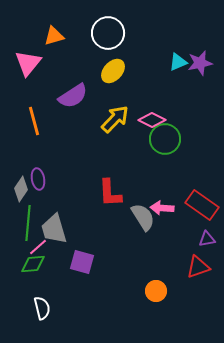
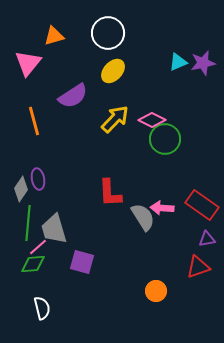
purple star: moved 3 px right
